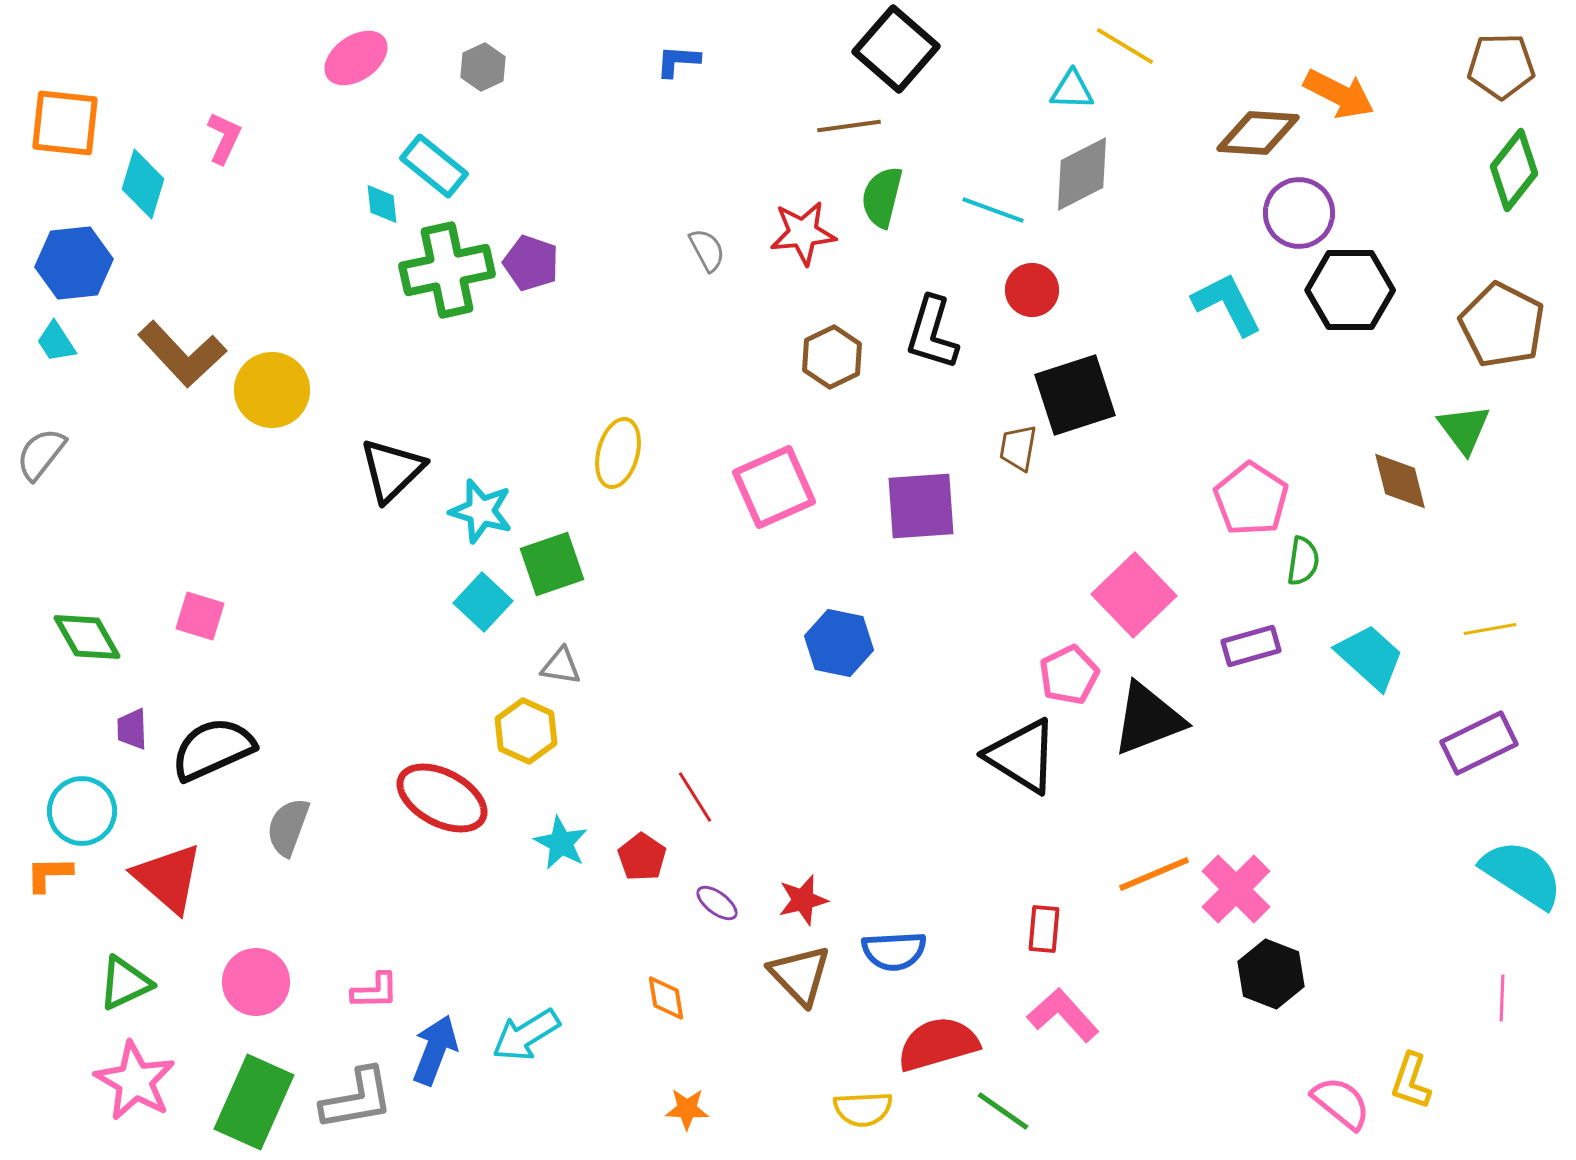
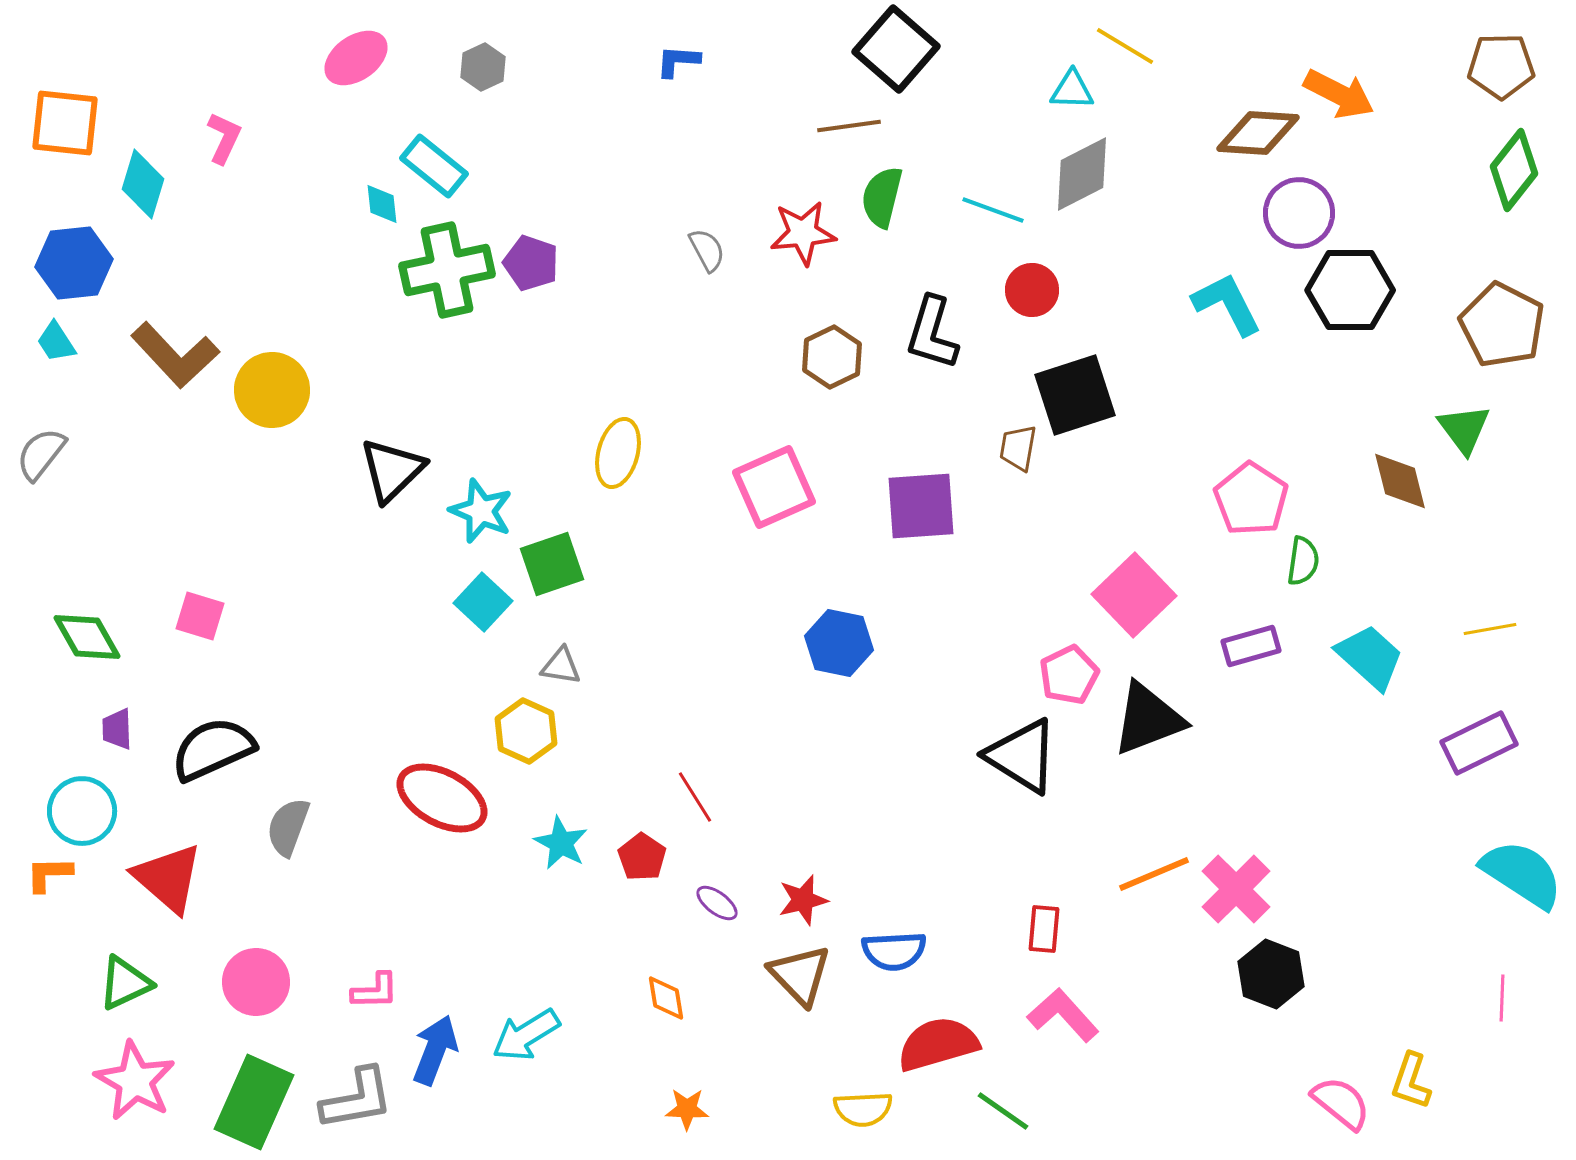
brown L-shape at (182, 354): moved 7 px left, 1 px down
cyan star at (481, 511): rotated 6 degrees clockwise
purple trapezoid at (132, 729): moved 15 px left
